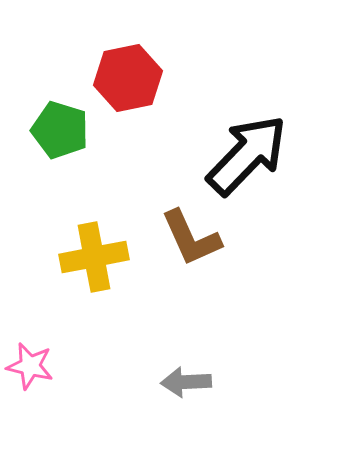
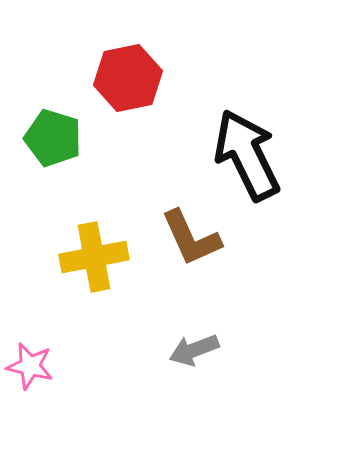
green pentagon: moved 7 px left, 8 px down
black arrow: rotated 70 degrees counterclockwise
gray arrow: moved 8 px right, 32 px up; rotated 18 degrees counterclockwise
